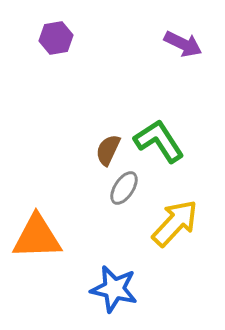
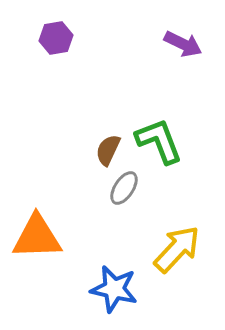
green L-shape: rotated 12 degrees clockwise
yellow arrow: moved 2 px right, 26 px down
